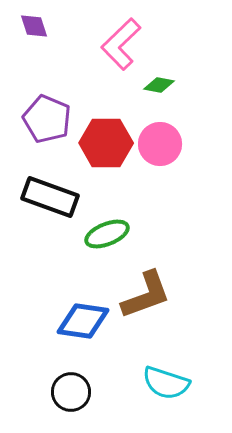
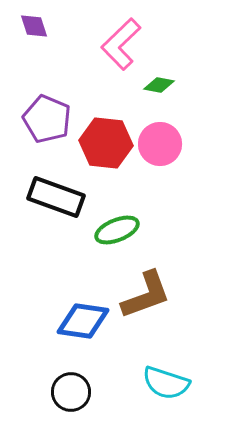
red hexagon: rotated 6 degrees clockwise
black rectangle: moved 6 px right
green ellipse: moved 10 px right, 4 px up
